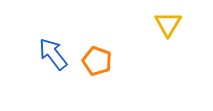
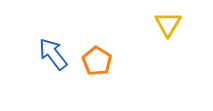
orange pentagon: rotated 12 degrees clockwise
